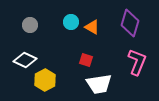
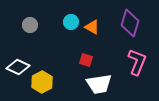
white diamond: moved 7 px left, 7 px down
yellow hexagon: moved 3 px left, 2 px down
